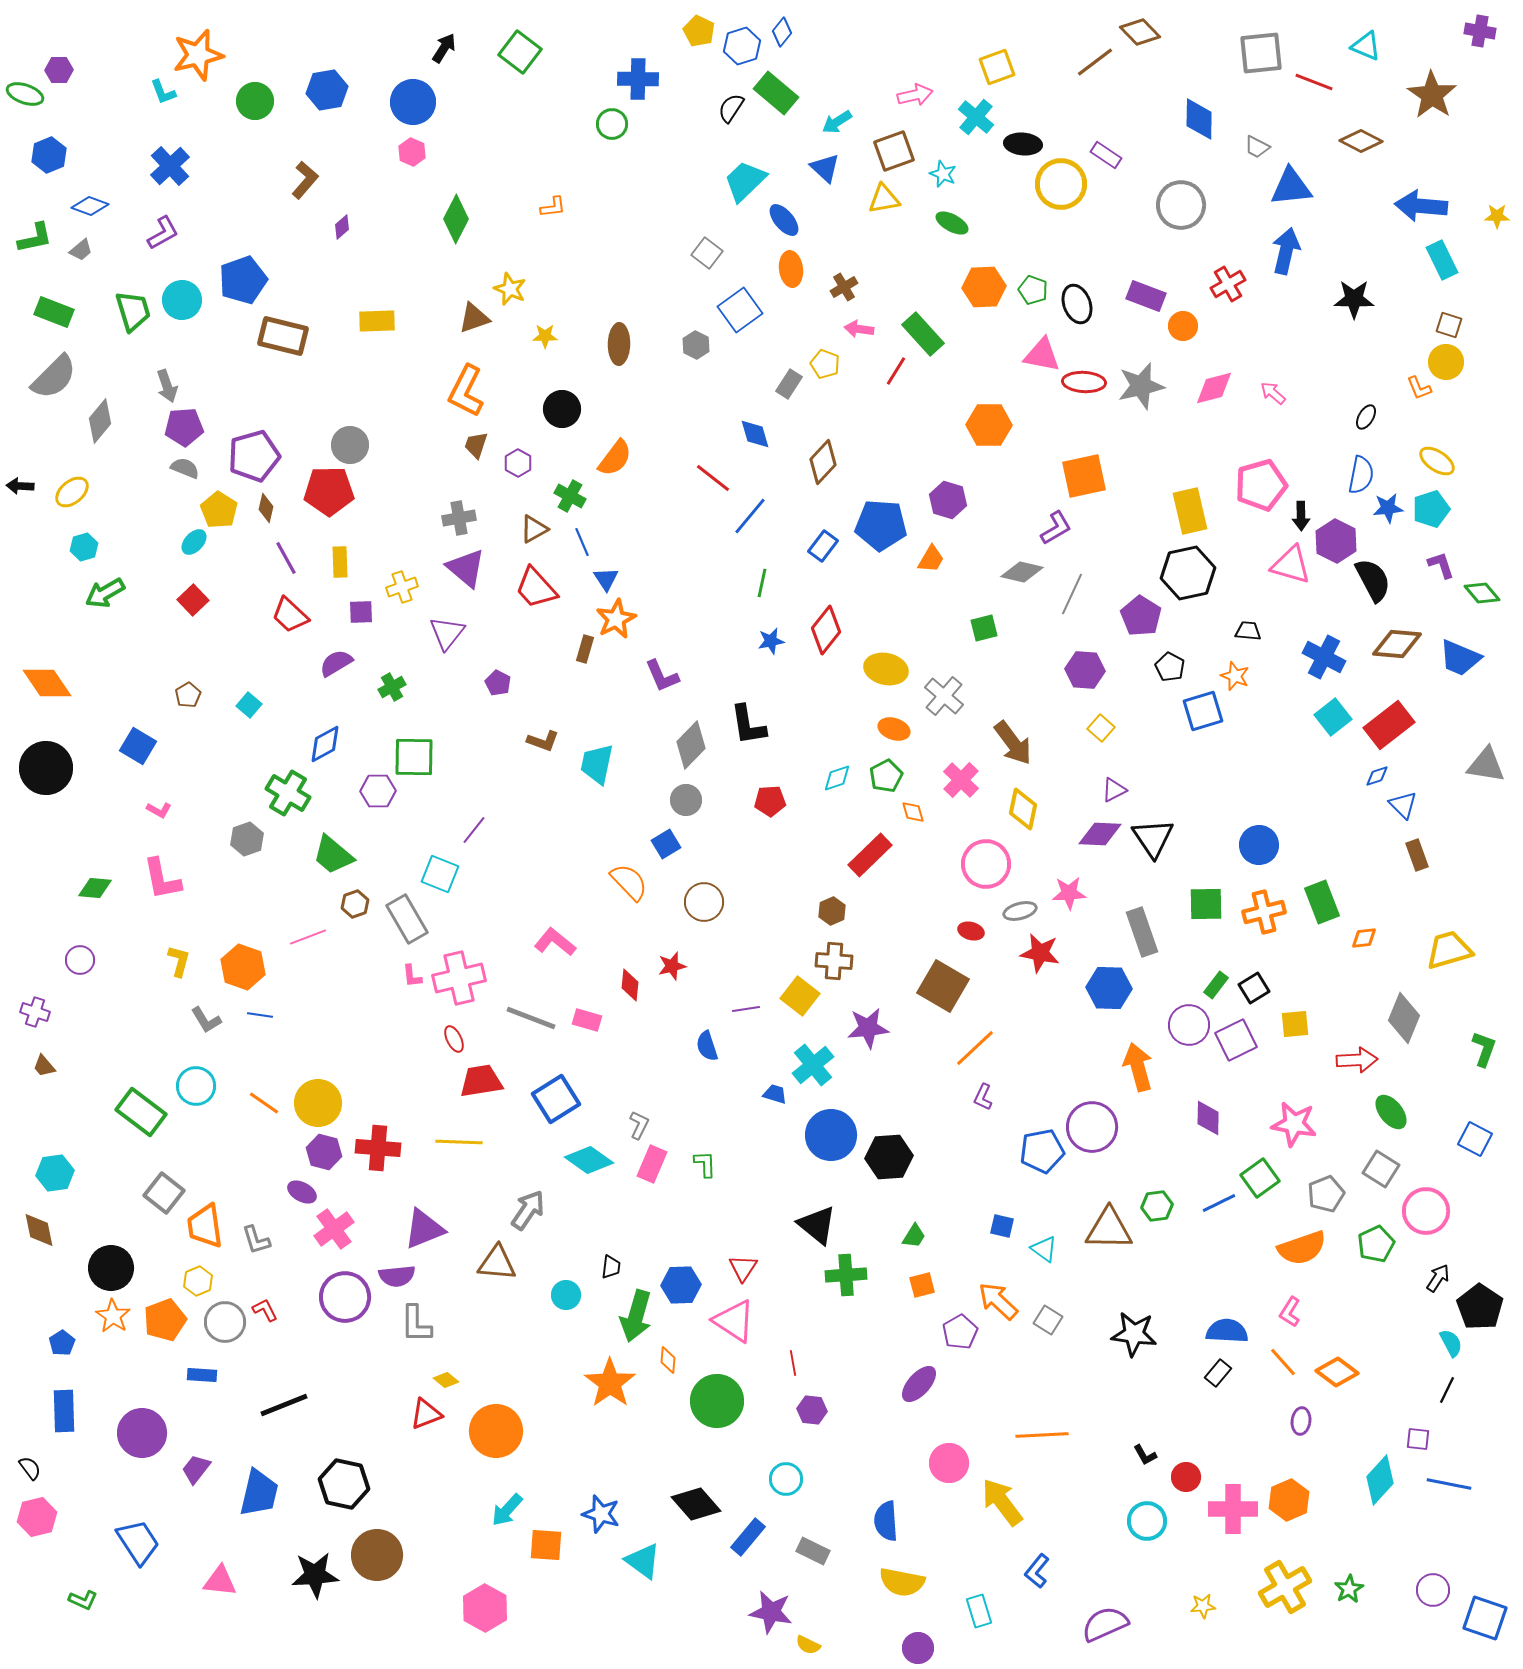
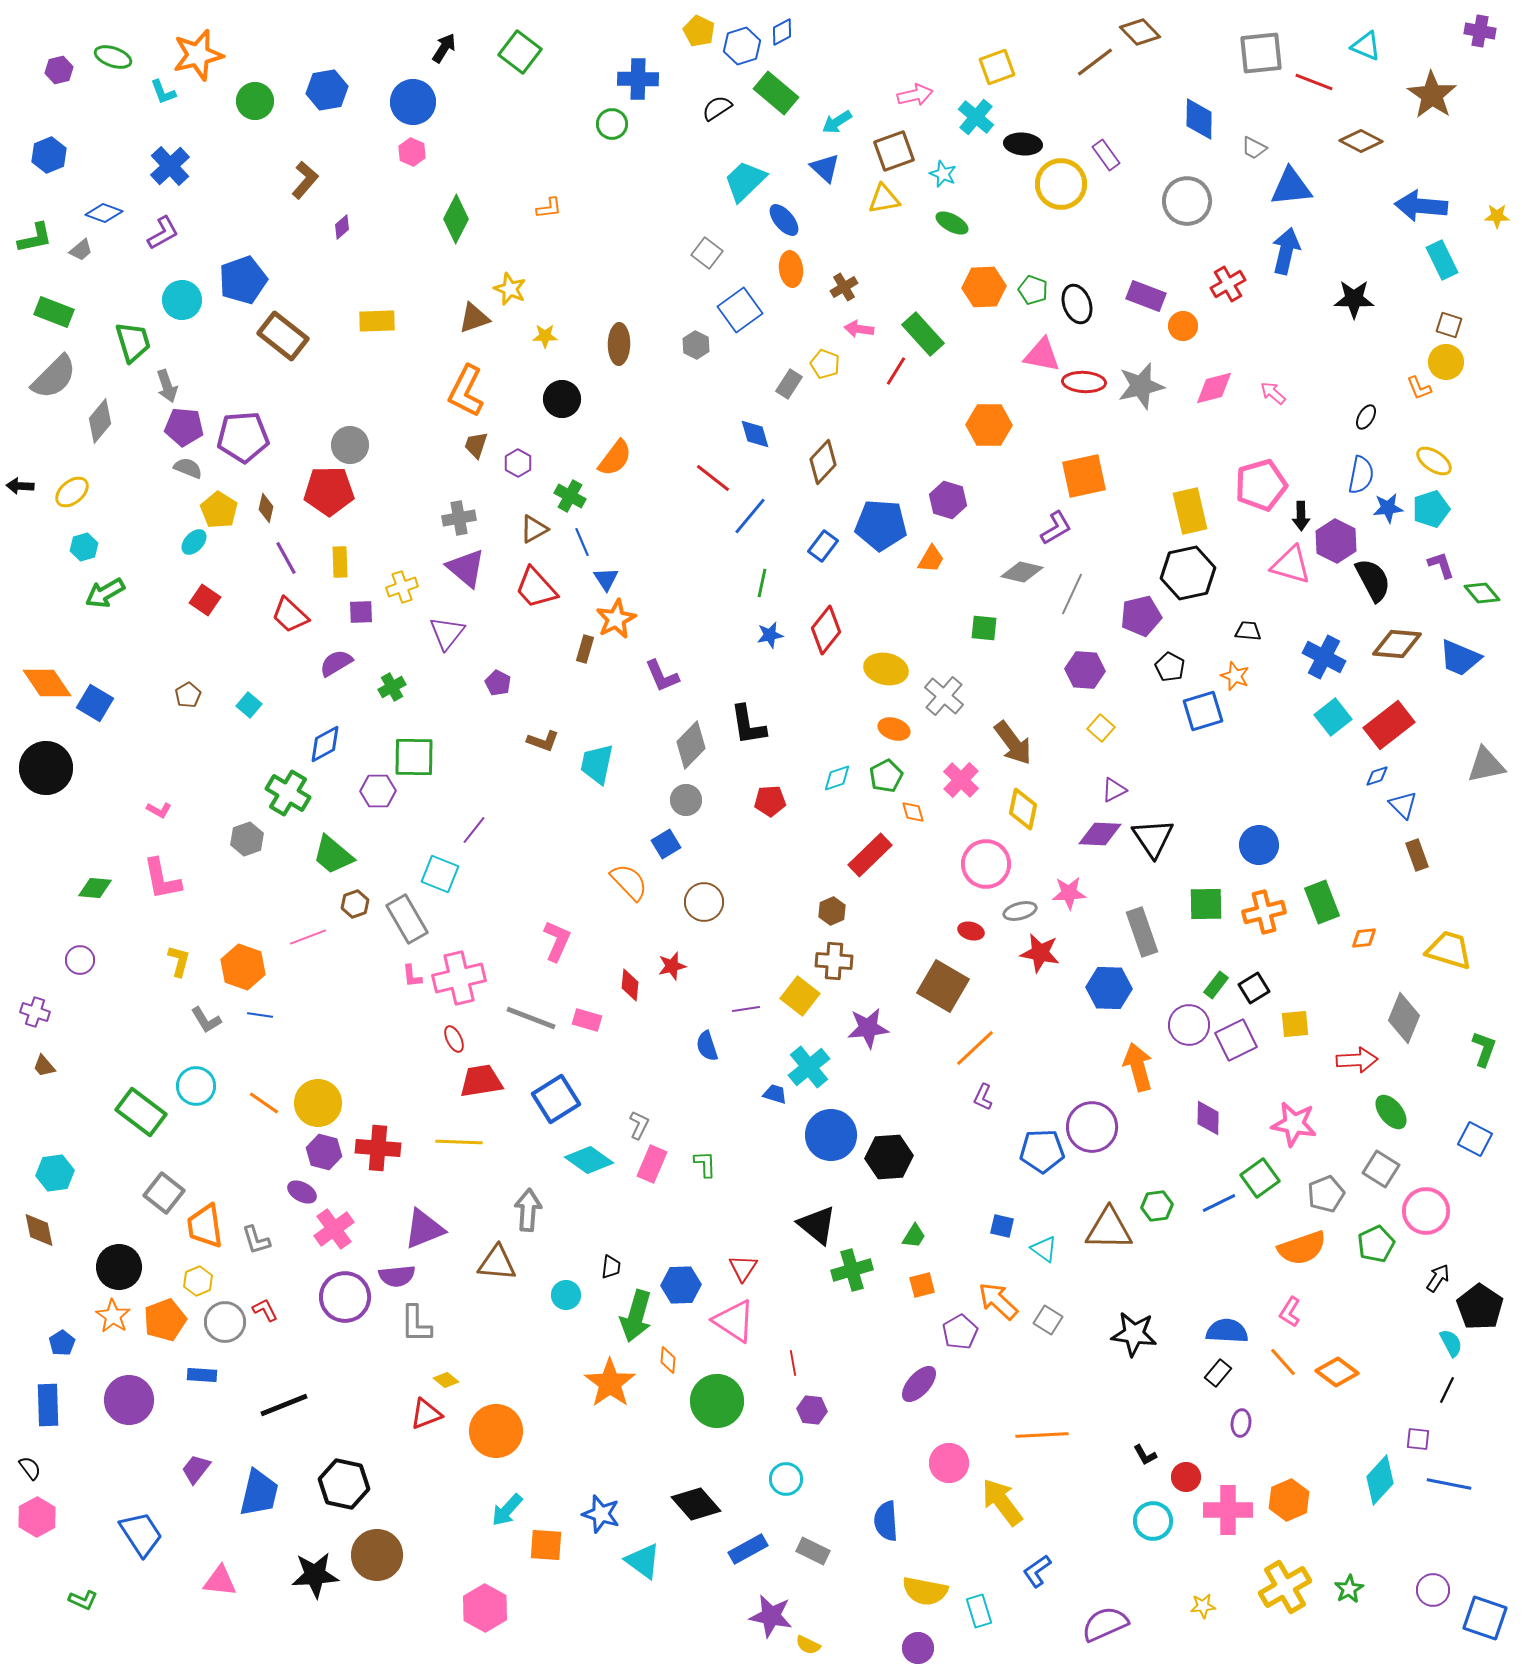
blue diamond at (782, 32): rotated 24 degrees clockwise
purple hexagon at (59, 70): rotated 12 degrees counterclockwise
green ellipse at (25, 94): moved 88 px right, 37 px up
black semicircle at (731, 108): moved 14 px left; rotated 24 degrees clockwise
gray trapezoid at (1257, 147): moved 3 px left, 1 px down
purple rectangle at (1106, 155): rotated 20 degrees clockwise
gray circle at (1181, 205): moved 6 px right, 4 px up
blue diamond at (90, 206): moved 14 px right, 7 px down
orange L-shape at (553, 207): moved 4 px left, 1 px down
green trapezoid at (133, 311): moved 31 px down
brown rectangle at (283, 336): rotated 24 degrees clockwise
black circle at (562, 409): moved 10 px up
purple pentagon at (184, 427): rotated 9 degrees clockwise
purple pentagon at (254, 456): moved 11 px left, 19 px up; rotated 12 degrees clockwise
yellow ellipse at (1437, 461): moved 3 px left
gray semicircle at (185, 468): moved 3 px right
red square at (193, 600): moved 12 px right; rotated 12 degrees counterclockwise
purple pentagon at (1141, 616): rotated 27 degrees clockwise
green square at (984, 628): rotated 20 degrees clockwise
blue star at (771, 641): moved 1 px left, 6 px up
blue square at (138, 746): moved 43 px left, 43 px up
gray triangle at (1486, 765): rotated 21 degrees counterclockwise
pink L-shape at (555, 942): moved 2 px right, 1 px up; rotated 75 degrees clockwise
yellow trapezoid at (1449, 950): rotated 33 degrees clockwise
cyan cross at (813, 1065): moved 4 px left, 2 px down
blue pentagon at (1042, 1151): rotated 9 degrees clockwise
gray arrow at (528, 1210): rotated 30 degrees counterclockwise
black circle at (111, 1268): moved 8 px right, 1 px up
green cross at (846, 1275): moved 6 px right, 5 px up; rotated 12 degrees counterclockwise
blue rectangle at (64, 1411): moved 16 px left, 6 px up
purple ellipse at (1301, 1421): moved 60 px left, 2 px down
purple circle at (142, 1433): moved 13 px left, 33 px up
pink cross at (1233, 1509): moved 5 px left, 1 px down
pink hexagon at (37, 1517): rotated 15 degrees counterclockwise
cyan circle at (1147, 1521): moved 6 px right
blue rectangle at (748, 1537): moved 12 px down; rotated 21 degrees clockwise
blue trapezoid at (138, 1542): moved 3 px right, 8 px up
blue L-shape at (1037, 1571): rotated 16 degrees clockwise
yellow semicircle at (902, 1582): moved 23 px right, 9 px down
purple star at (771, 1612): moved 4 px down
